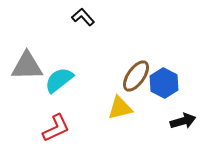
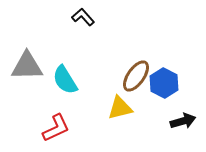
cyan semicircle: moved 6 px right; rotated 84 degrees counterclockwise
